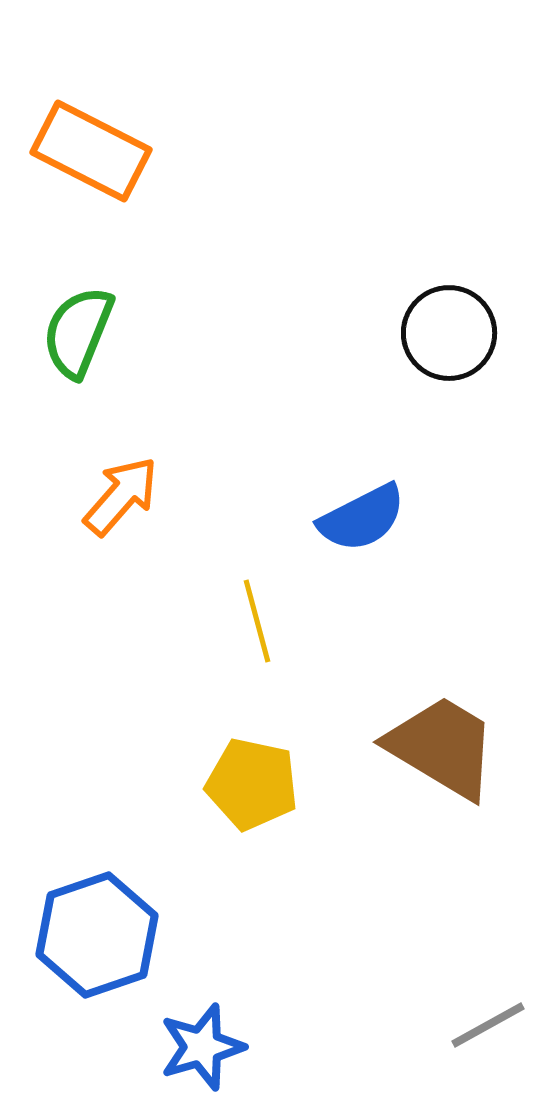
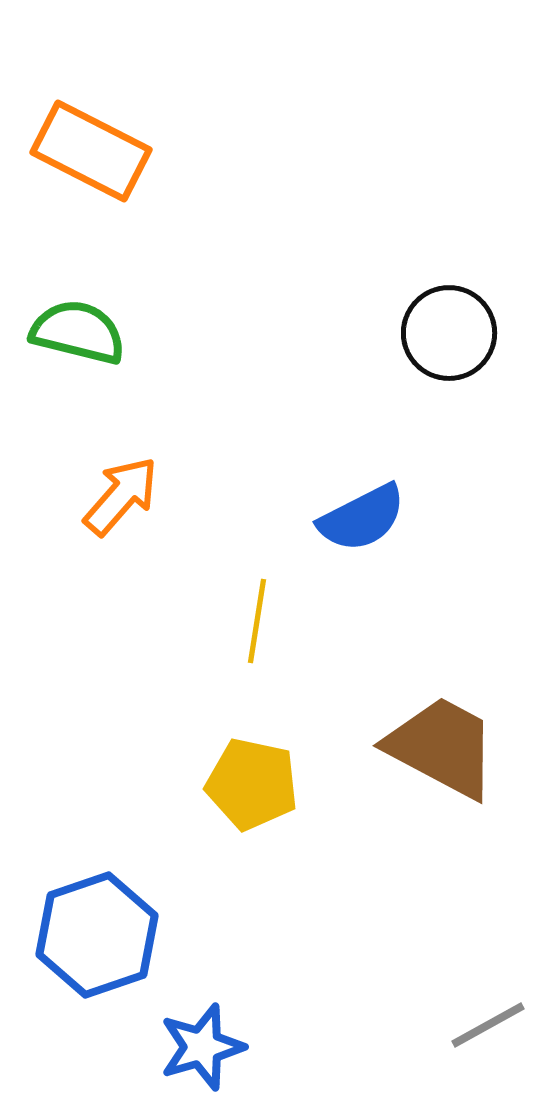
green semicircle: rotated 82 degrees clockwise
yellow line: rotated 24 degrees clockwise
brown trapezoid: rotated 3 degrees counterclockwise
